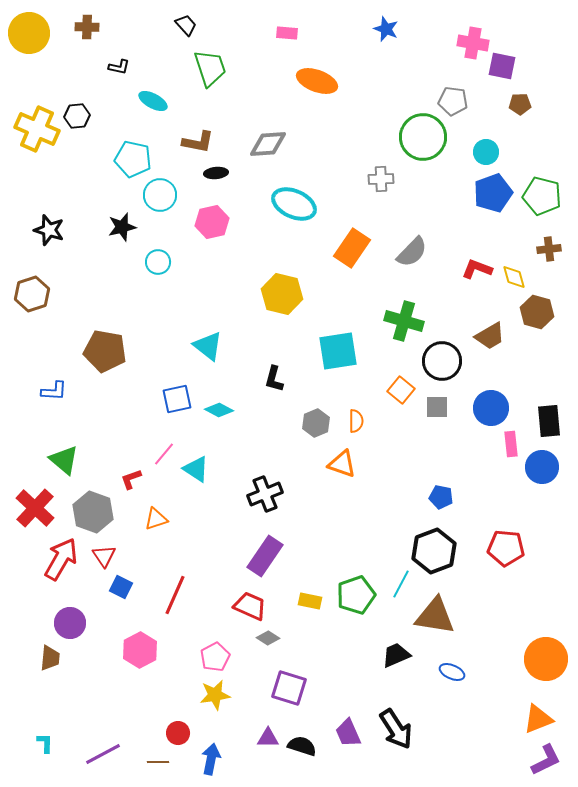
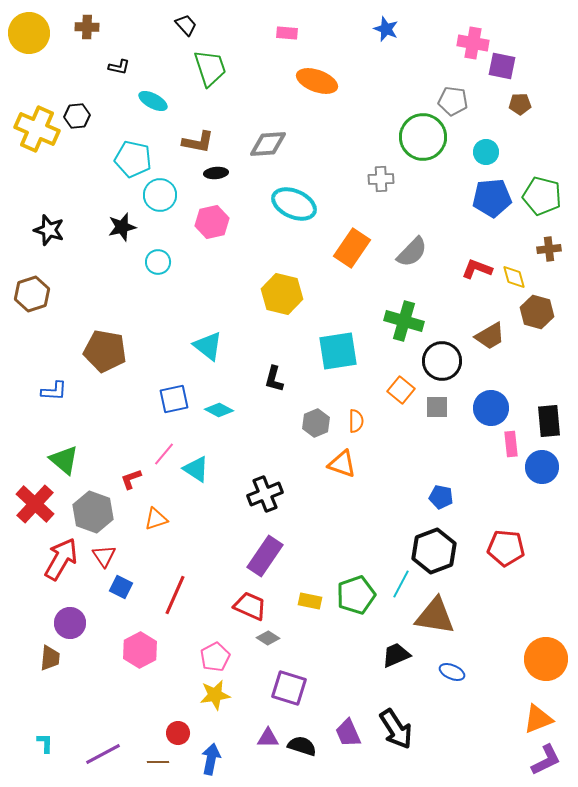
blue pentagon at (493, 193): moved 1 px left, 5 px down; rotated 15 degrees clockwise
blue square at (177, 399): moved 3 px left
red cross at (35, 508): moved 4 px up
